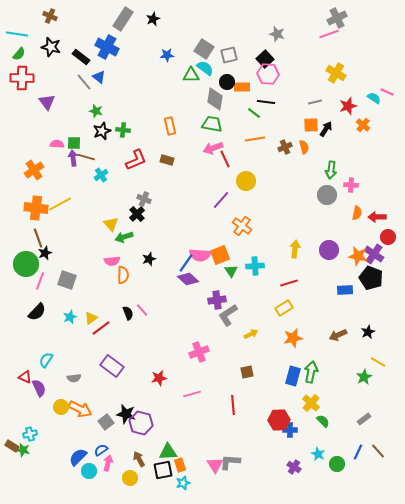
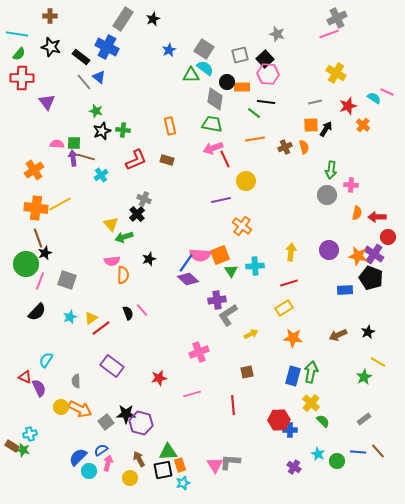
brown cross at (50, 16): rotated 24 degrees counterclockwise
blue star at (167, 55): moved 2 px right, 5 px up; rotated 24 degrees counterclockwise
gray square at (229, 55): moved 11 px right
purple line at (221, 200): rotated 36 degrees clockwise
yellow arrow at (295, 249): moved 4 px left, 3 px down
orange star at (293, 338): rotated 18 degrees clockwise
gray semicircle at (74, 378): moved 2 px right, 3 px down; rotated 96 degrees clockwise
black star at (126, 414): rotated 12 degrees counterclockwise
blue line at (358, 452): rotated 70 degrees clockwise
green circle at (337, 464): moved 3 px up
